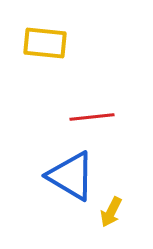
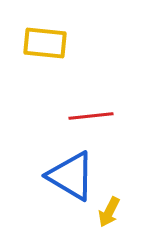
red line: moved 1 px left, 1 px up
yellow arrow: moved 2 px left
